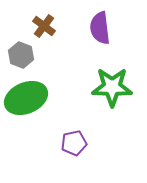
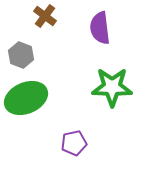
brown cross: moved 1 px right, 10 px up
